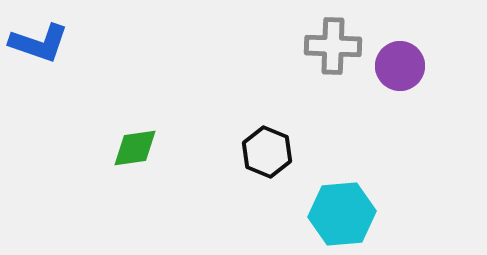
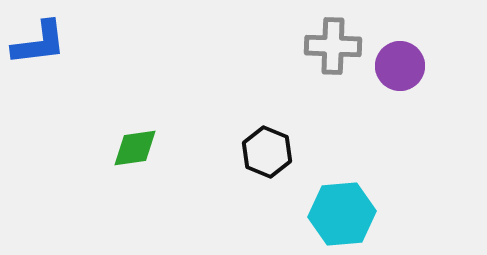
blue L-shape: rotated 26 degrees counterclockwise
